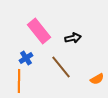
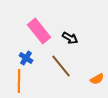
black arrow: moved 3 px left; rotated 42 degrees clockwise
blue cross: rotated 24 degrees counterclockwise
brown line: moved 1 px up
